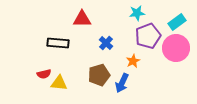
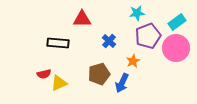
blue cross: moved 3 px right, 2 px up
brown pentagon: moved 1 px up
yellow triangle: rotated 30 degrees counterclockwise
